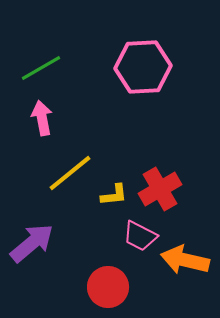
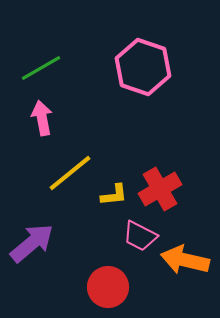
pink hexagon: rotated 22 degrees clockwise
